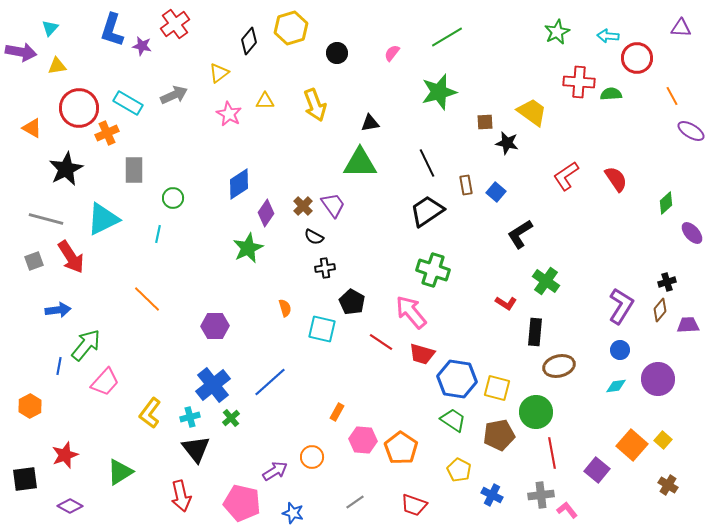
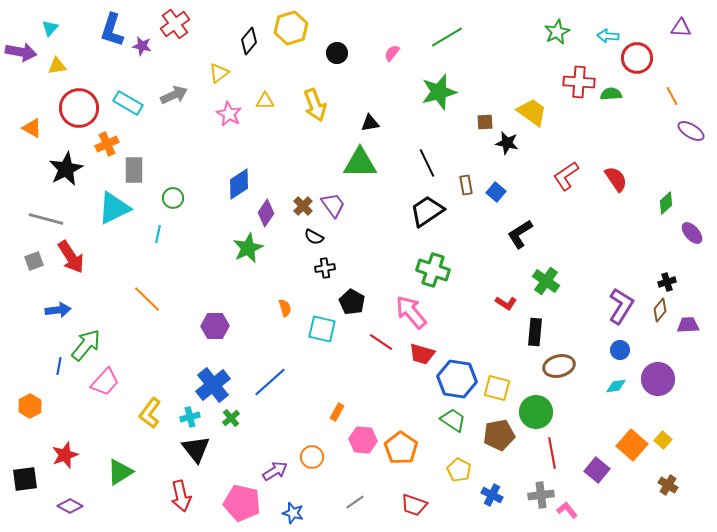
orange cross at (107, 133): moved 11 px down
cyan triangle at (103, 219): moved 11 px right, 11 px up
